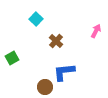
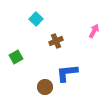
pink arrow: moved 2 px left
brown cross: rotated 24 degrees clockwise
green square: moved 4 px right, 1 px up
blue L-shape: moved 3 px right, 1 px down
